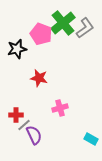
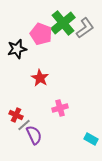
red star: moved 1 px right; rotated 18 degrees clockwise
red cross: rotated 24 degrees clockwise
